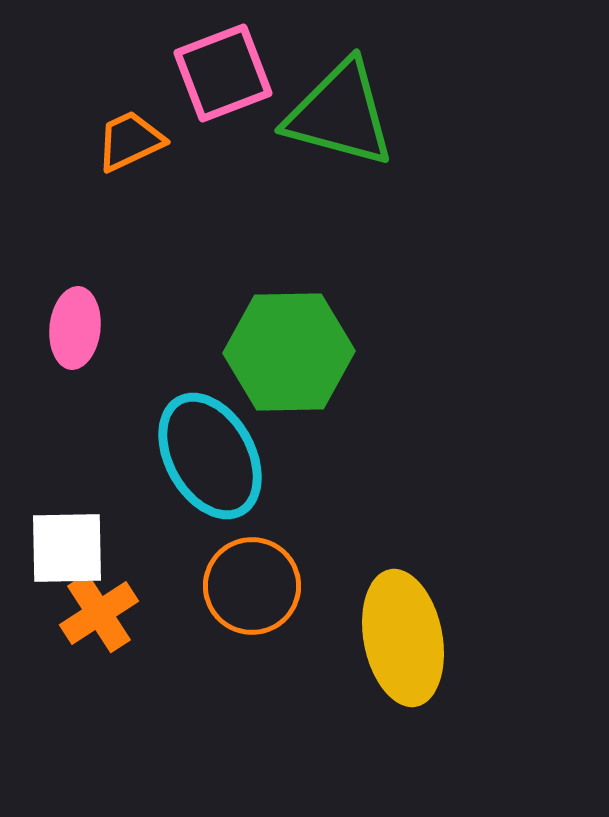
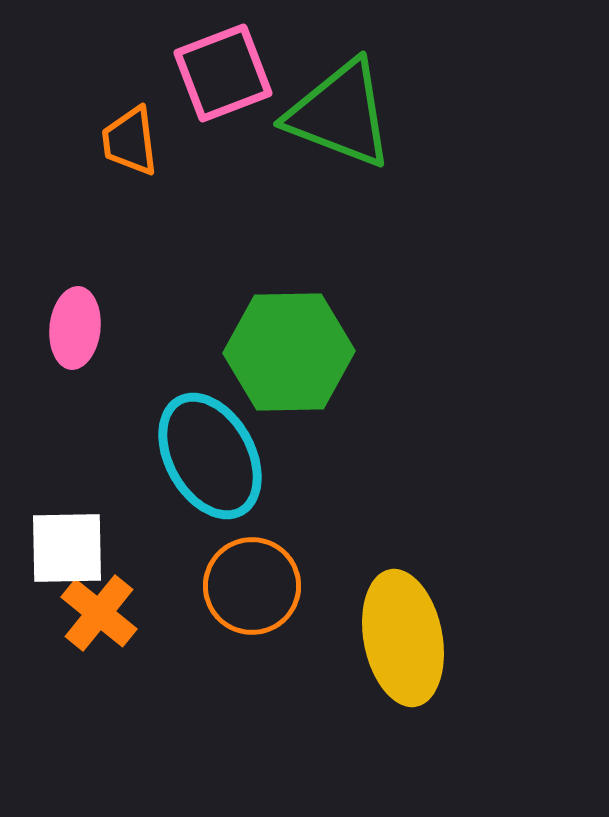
green triangle: rotated 6 degrees clockwise
orange trapezoid: rotated 72 degrees counterclockwise
orange cross: rotated 18 degrees counterclockwise
